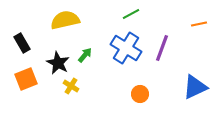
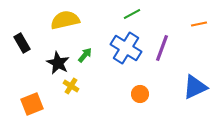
green line: moved 1 px right
orange square: moved 6 px right, 25 px down
